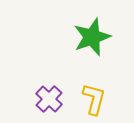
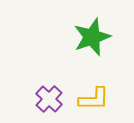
yellow L-shape: rotated 76 degrees clockwise
